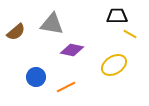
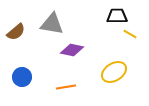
yellow ellipse: moved 7 px down
blue circle: moved 14 px left
orange line: rotated 18 degrees clockwise
